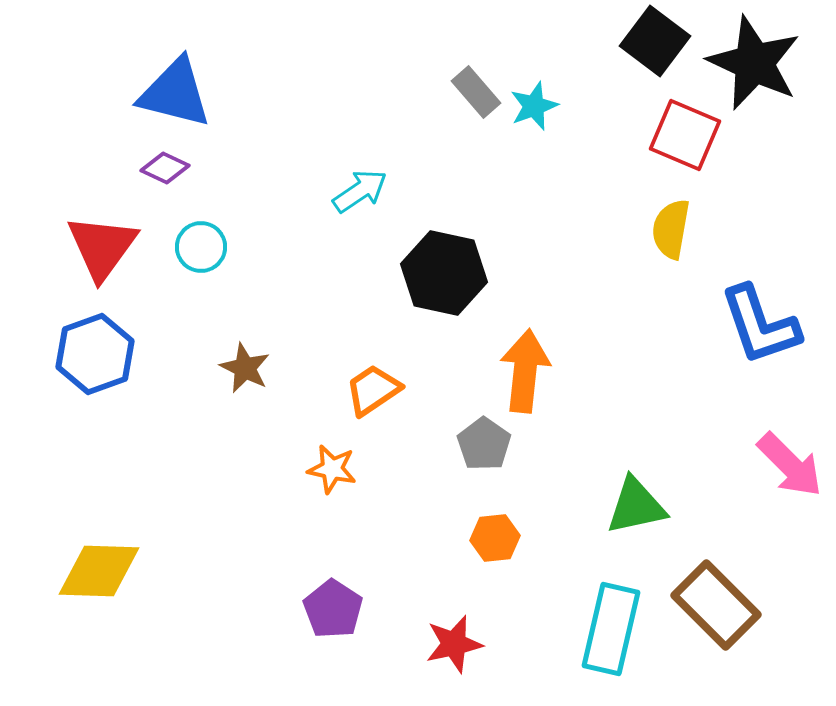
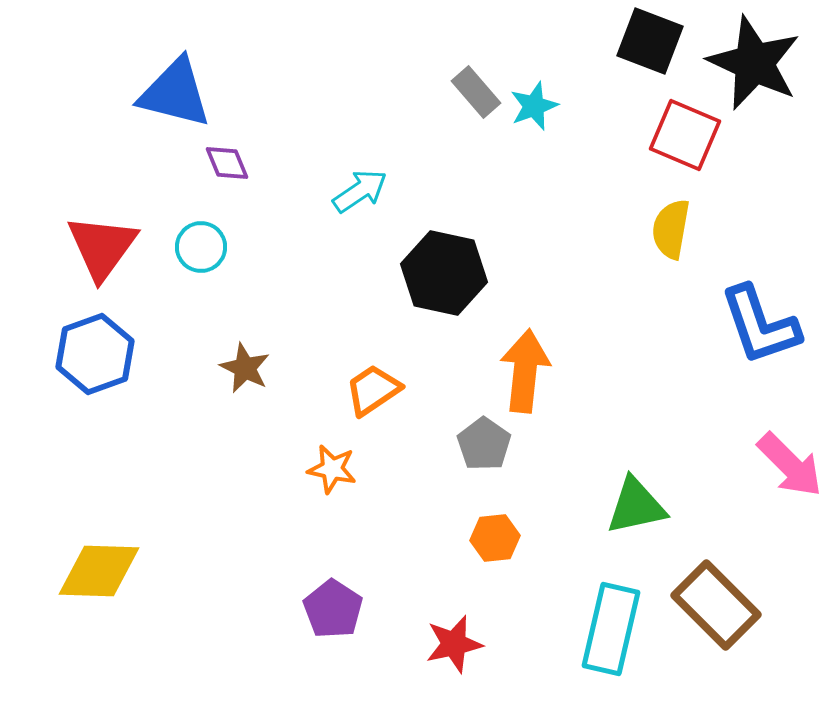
black square: moved 5 px left; rotated 16 degrees counterclockwise
purple diamond: moved 62 px right, 5 px up; rotated 42 degrees clockwise
